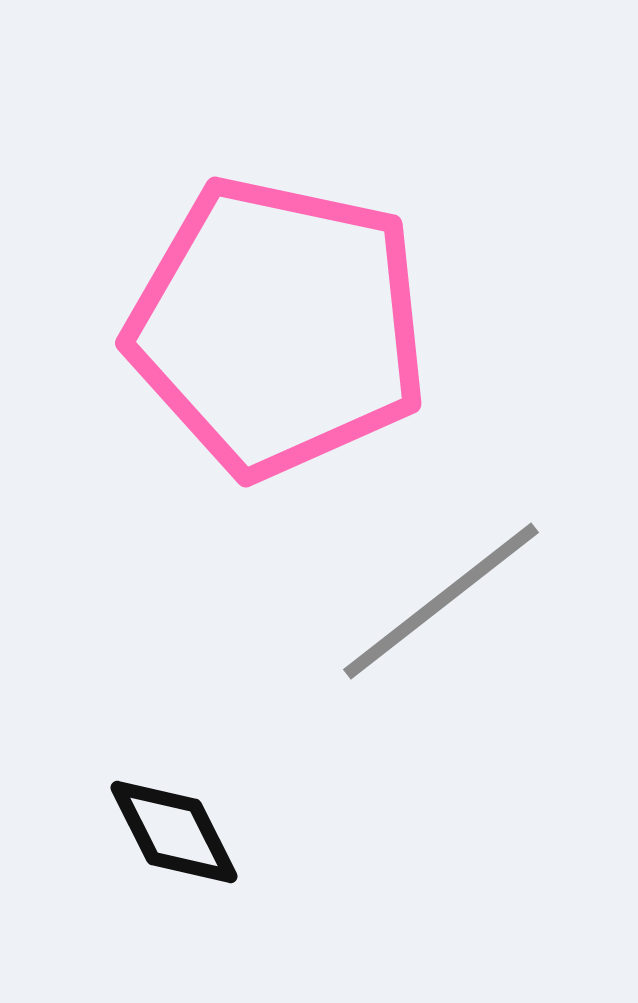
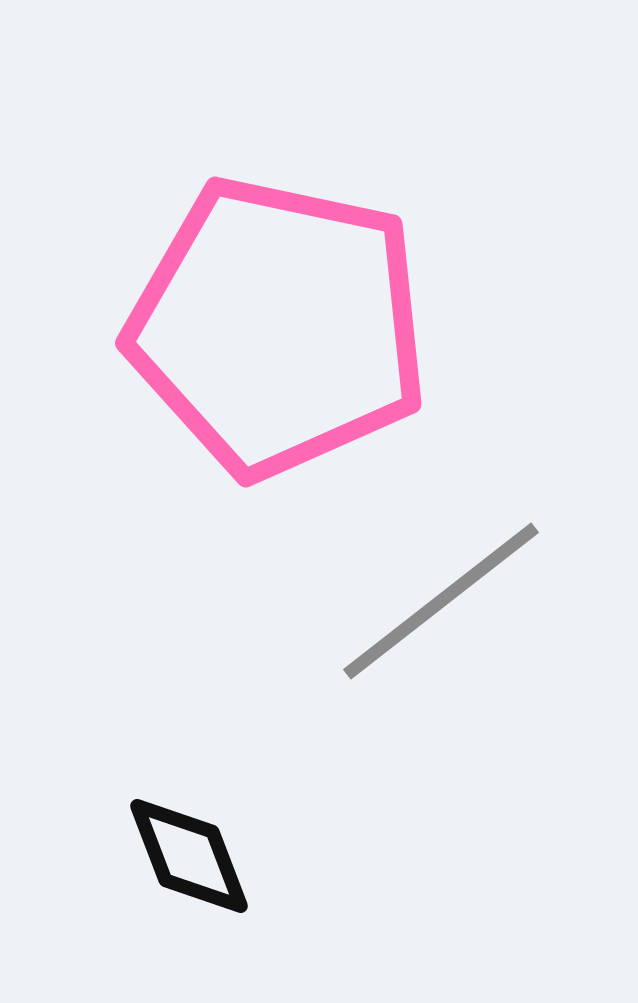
black diamond: moved 15 px right, 24 px down; rotated 6 degrees clockwise
